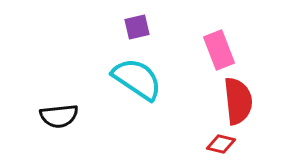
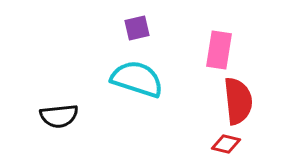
purple square: moved 1 px down
pink rectangle: rotated 30 degrees clockwise
cyan semicircle: rotated 16 degrees counterclockwise
red diamond: moved 5 px right
